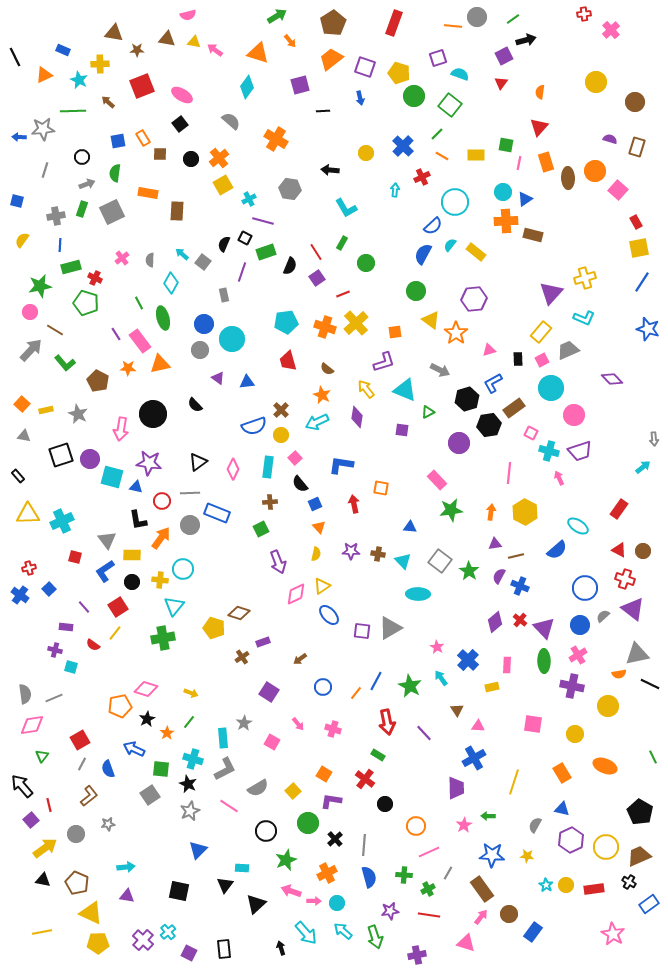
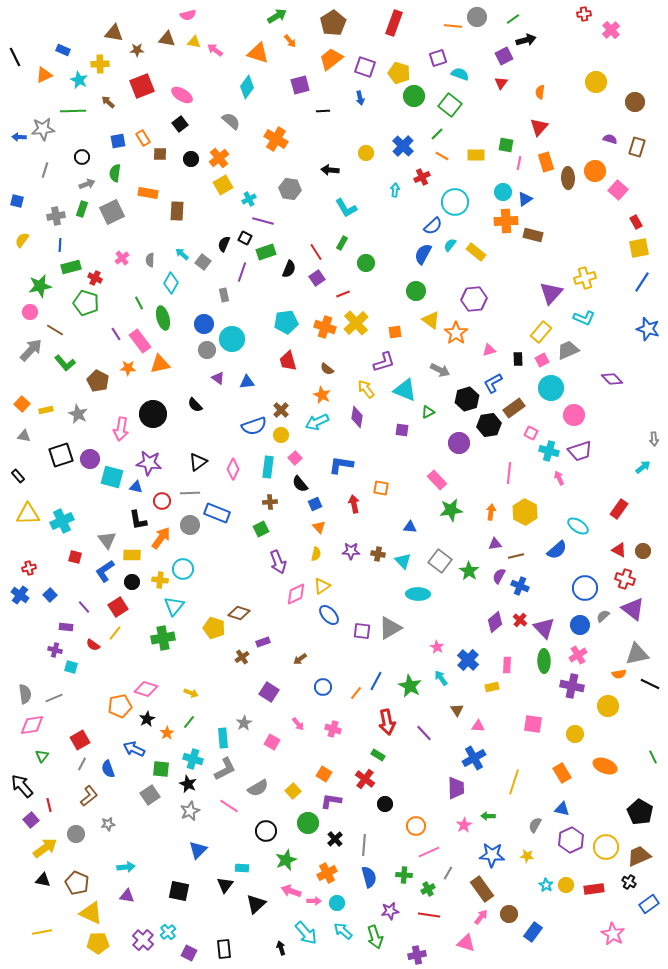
black semicircle at (290, 266): moved 1 px left, 3 px down
gray circle at (200, 350): moved 7 px right
blue square at (49, 589): moved 1 px right, 6 px down
